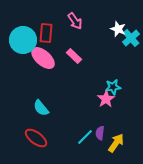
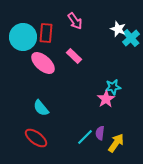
cyan circle: moved 3 px up
pink ellipse: moved 5 px down
